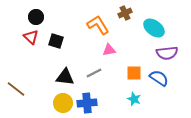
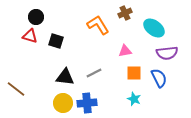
red triangle: moved 1 px left, 1 px up; rotated 28 degrees counterclockwise
pink triangle: moved 16 px right, 1 px down
blue semicircle: rotated 30 degrees clockwise
